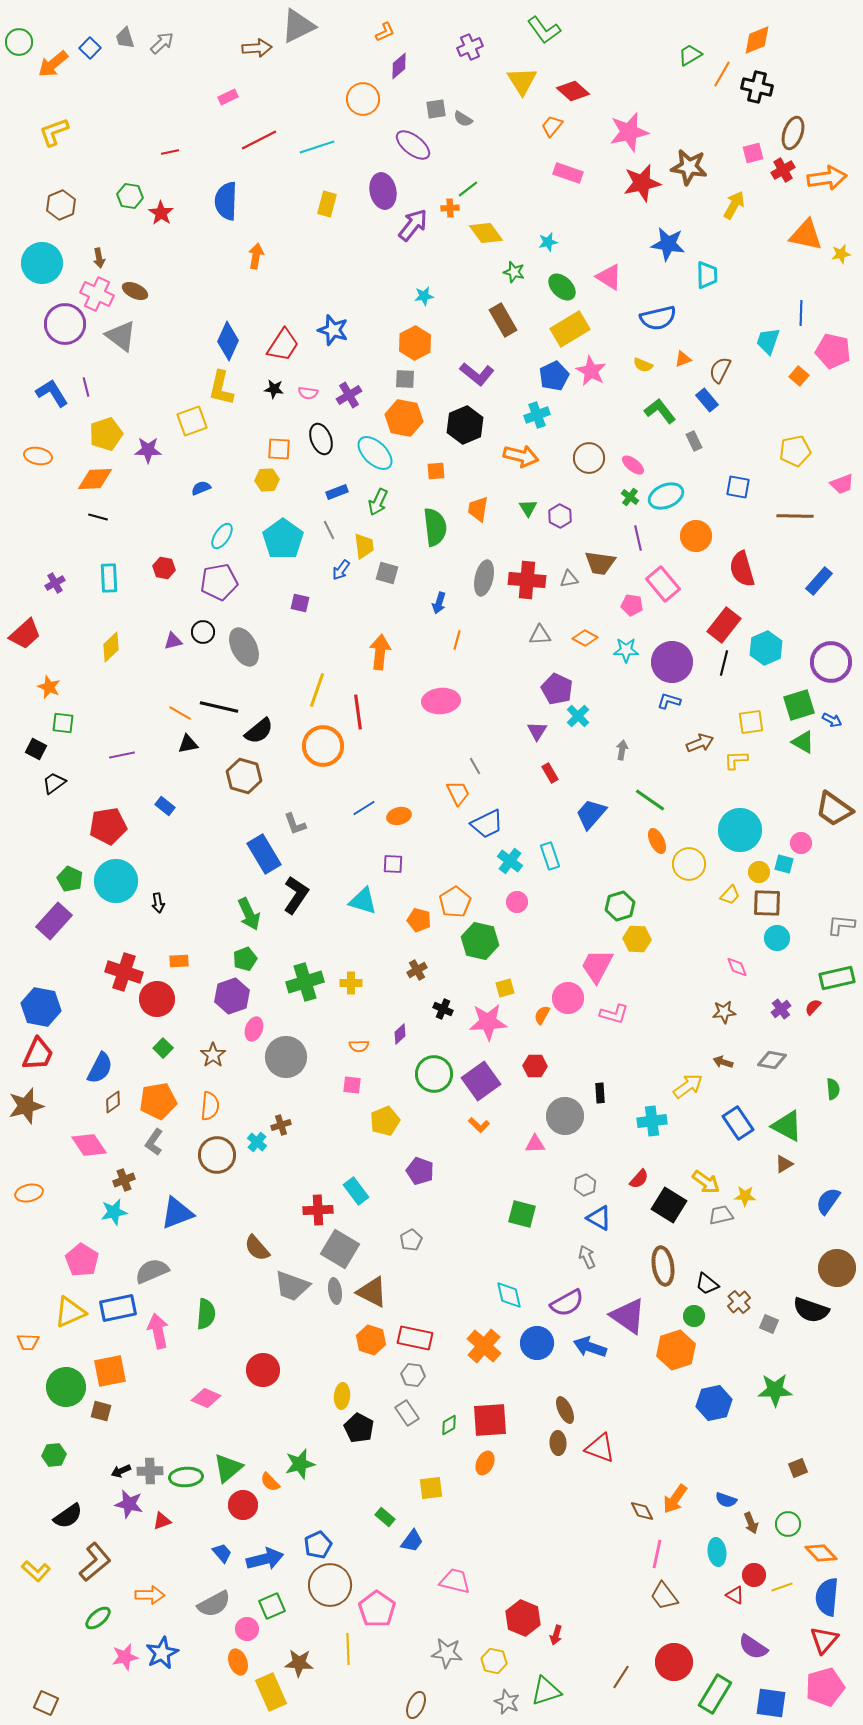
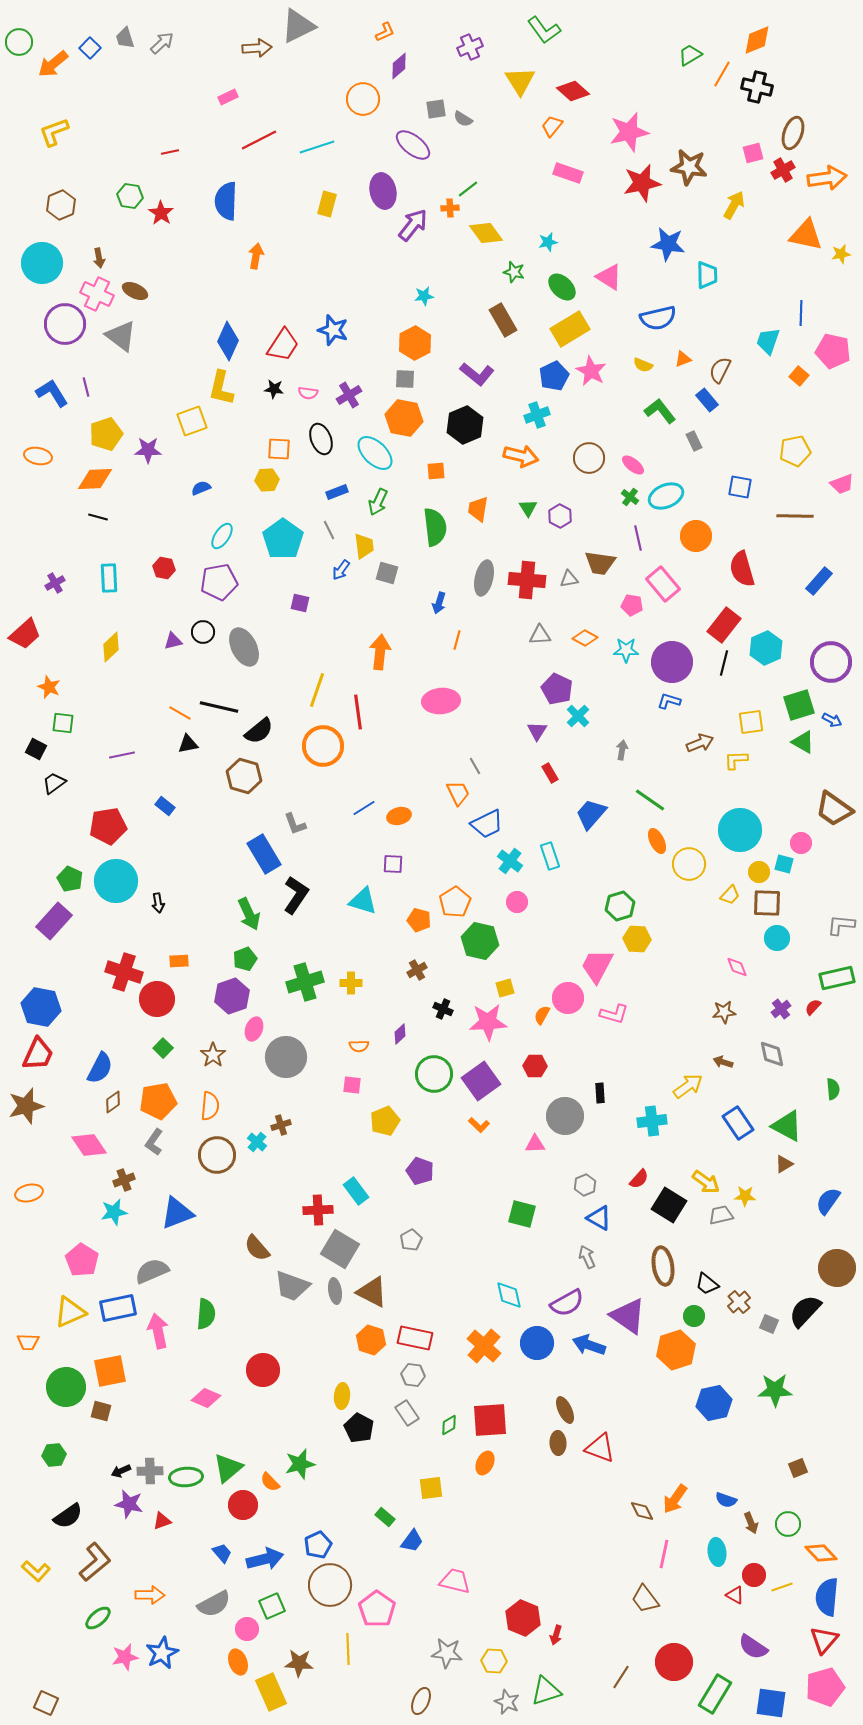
yellow triangle at (522, 81): moved 2 px left
blue square at (738, 487): moved 2 px right
gray diamond at (772, 1060): moved 6 px up; rotated 68 degrees clockwise
black semicircle at (811, 1310): moved 6 px left, 1 px down; rotated 114 degrees clockwise
blue arrow at (590, 1347): moved 1 px left, 2 px up
pink line at (657, 1554): moved 7 px right
brown trapezoid at (664, 1596): moved 19 px left, 3 px down
yellow hexagon at (494, 1661): rotated 10 degrees counterclockwise
brown ellipse at (416, 1705): moved 5 px right, 4 px up
